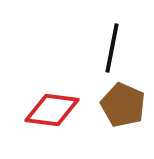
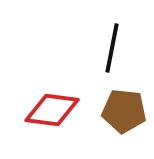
brown pentagon: moved 1 px right, 6 px down; rotated 18 degrees counterclockwise
